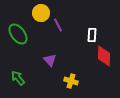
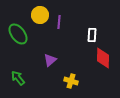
yellow circle: moved 1 px left, 2 px down
purple line: moved 1 px right, 3 px up; rotated 32 degrees clockwise
red diamond: moved 1 px left, 2 px down
purple triangle: rotated 32 degrees clockwise
